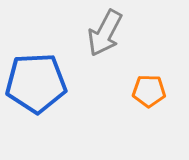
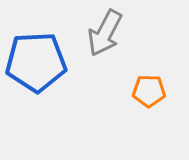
blue pentagon: moved 21 px up
